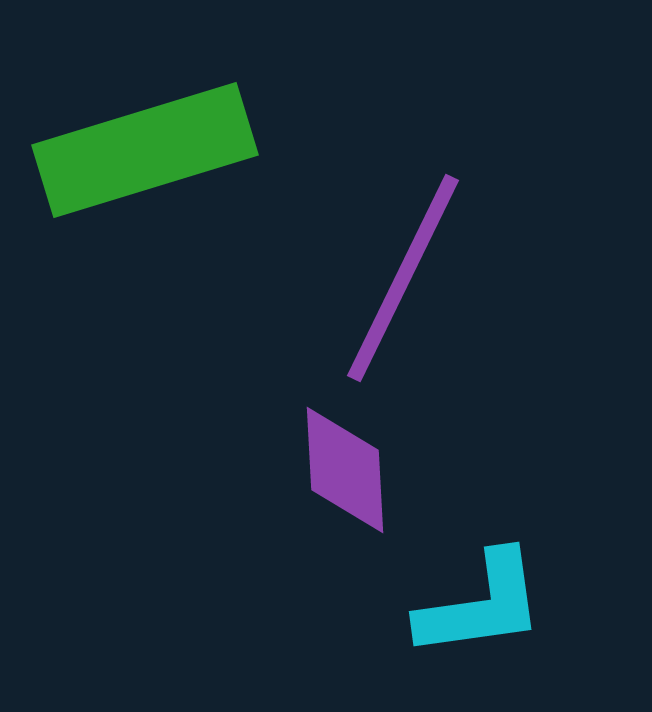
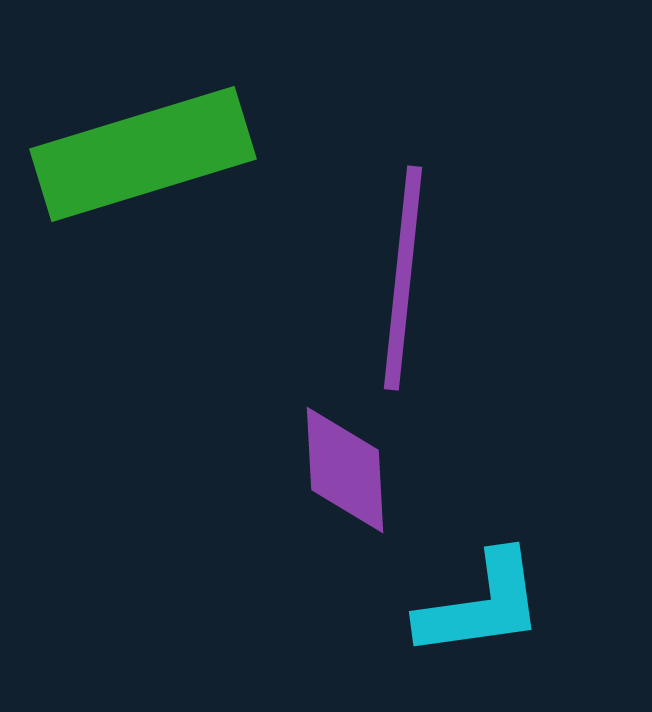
green rectangle: moved 2 px left, 4 px down
purple line: rotated 20 degrees counterclockwise
